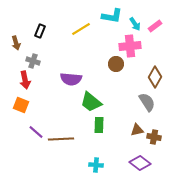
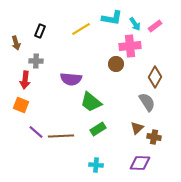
cyan L-shape: moved 2 px down
gray cross: moved 3 px right; rotated 16 degrees counterclockwise
red arrow: rotated 18 degrees clockwise
green rectangle: moved 1 px left, 4 px down; rotated 56 degrees clockwise
brown triangle: moved 2 px up; rotated 32 degrees counterclockwise
brown line: moved 3 px up
purple diamond: rotated 35 degrees counterclockwise
